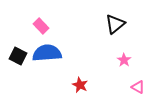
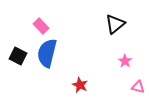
blue semicircle: rotated 72 degrees counterclockwise
pink star: moved 1 px right, 1 px down
pink triangle: rotated 16 degrees counterclockwise
